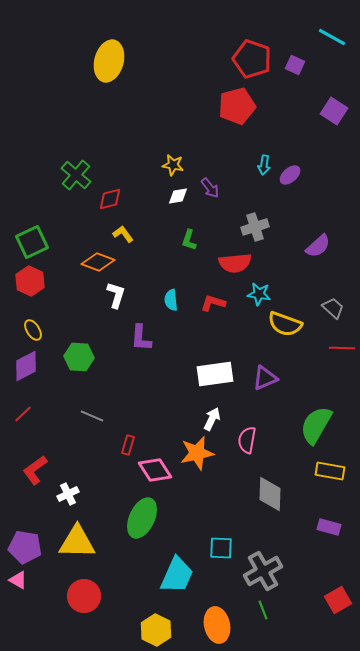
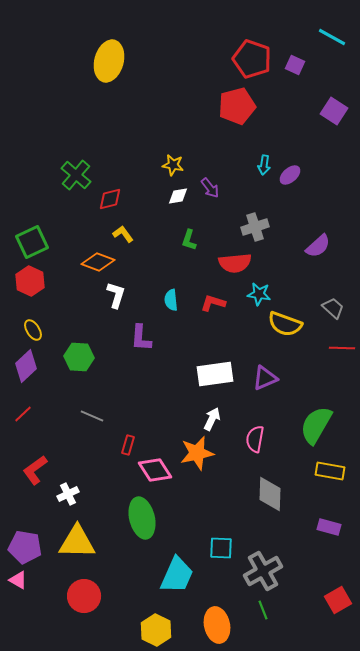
purple diamond at (26, 366): rotated 16 degrees counterclockwise
pink semicircle at (247, 440): moved 8 px right, 1 px up
green ellipse at (142, 518): rotated 39 degrees counterclockwise
